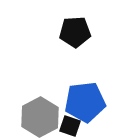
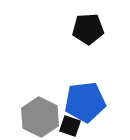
black pentagon: moved 13 px right, 3 px up
gray hexagon: rotated 6 degrees counterclockwise
